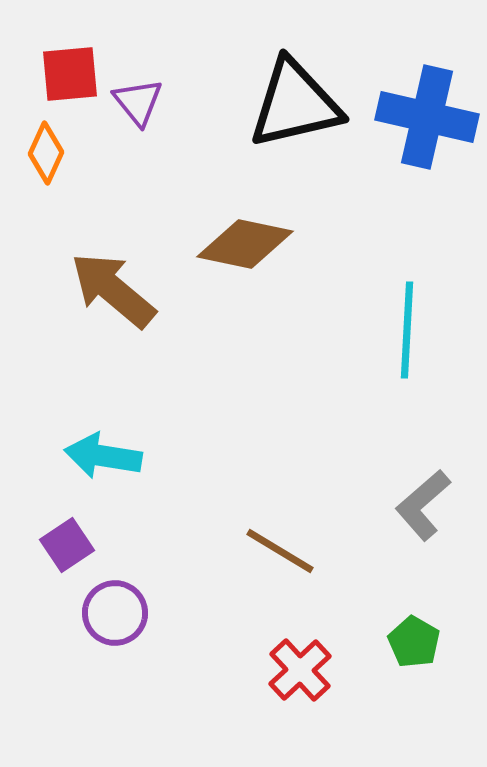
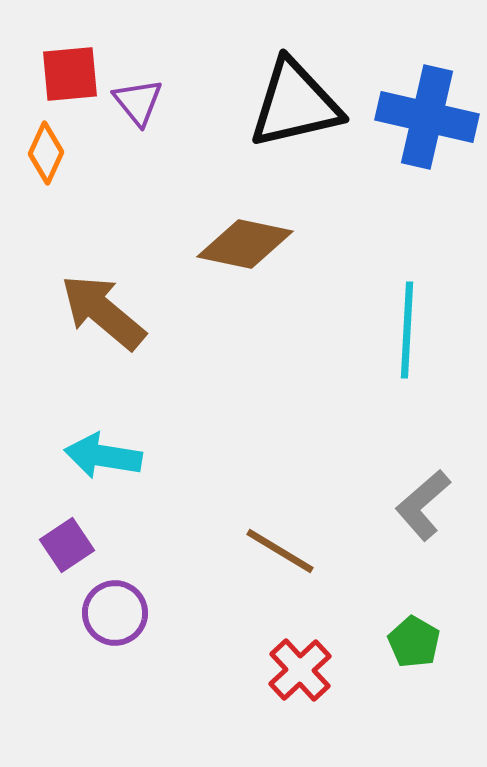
brown arrow: moved 10 px left, 22 px down
